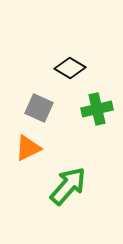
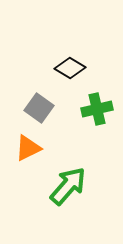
gray square: rotated 12 degrees clockwise
